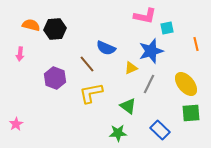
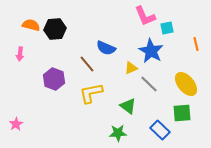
pink L-shape: rotated 55 degrees clockwise
blue star: rotated 25 degrees counterclockwise
purple hexagon: moved 1 px left, 1 px down
gray line: rotated 72 degrees counterclockwise
green square: moved 9 px left
